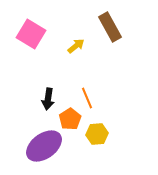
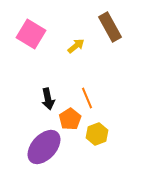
black arrow: rotated 20 degrees counterclockwise
yellow hexagon: rotated 15 degrees counterclockwise
purple ellipse: moved 1 px down; rotated 12 degrees counterclockwise
